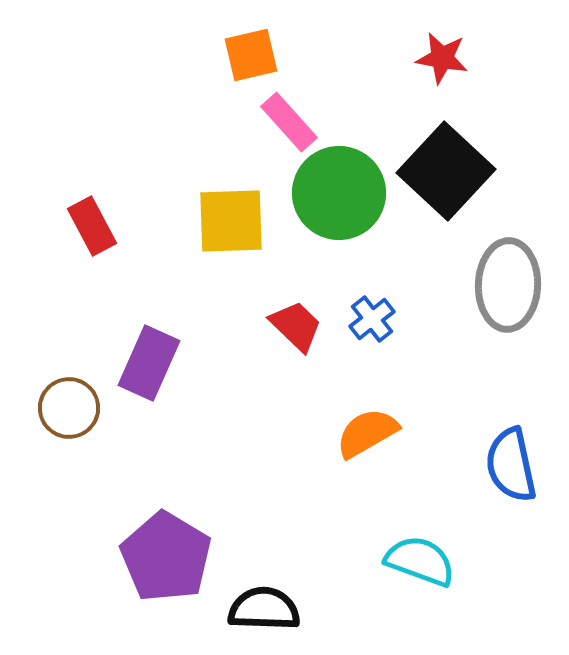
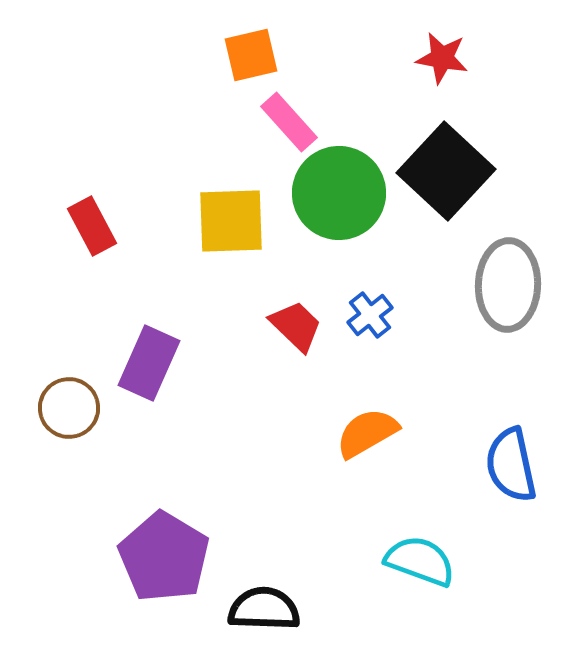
blue cross: moved 2 px left, 4 px up
purple pentagon: moved 2 px left
